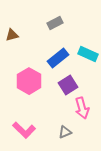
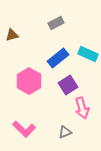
gray rectangle: moved 1 px right
pink L-shape: moved 1 px up
